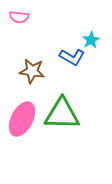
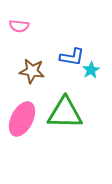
pink semicircle: moved 9 px down
cyan star: moved 30 px down
blue L-shape: rotated 20 degrees counterclockwise
green triangle: moved 3 px right, 1 px up
